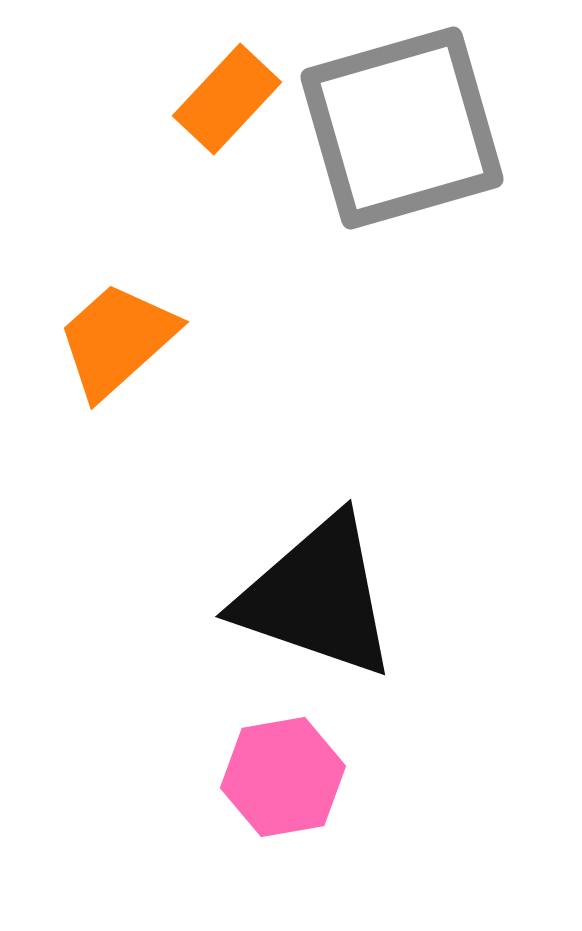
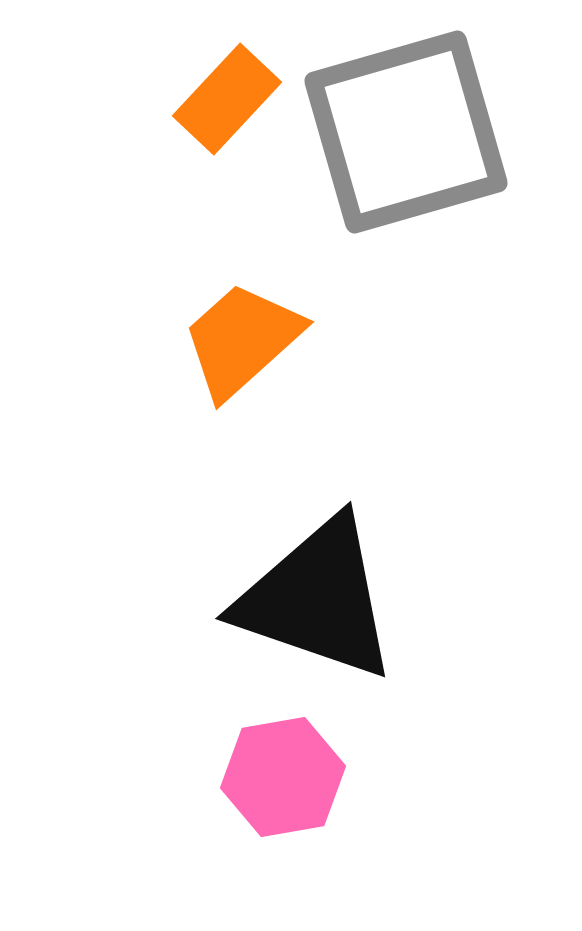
gray square: moved 4 px right, 4 px down
orange trapezoid: moved 125 px right
black triangle: moved 2 px down
